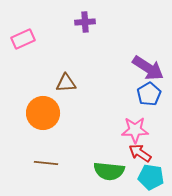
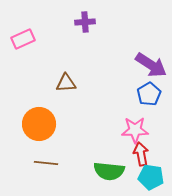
purple arrow: moved 3 px right, 3 px up
orange circle: moved 4 px left, 11 px down
red arrow: moved 1 px right, 1 px down; rotated 45 degrees clockwise
